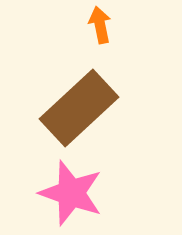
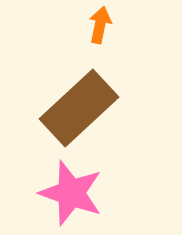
orange arrow: rotated 24 degrees clockwise
